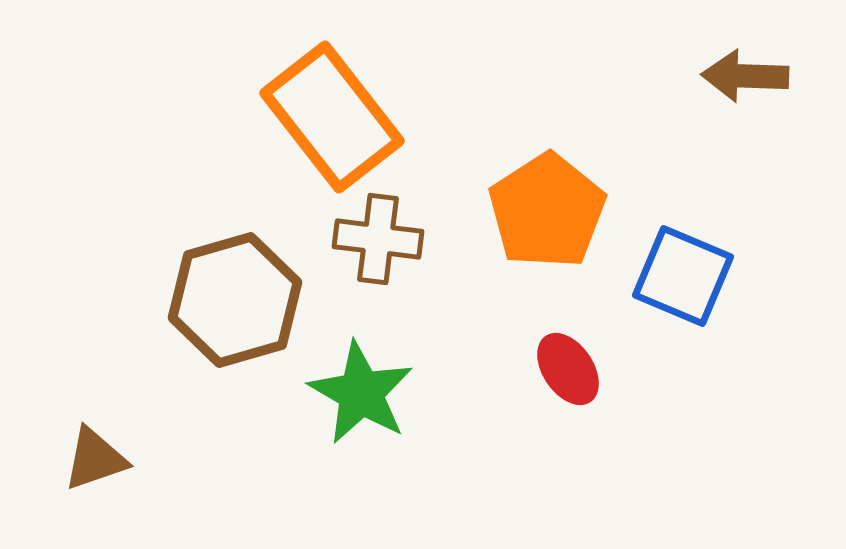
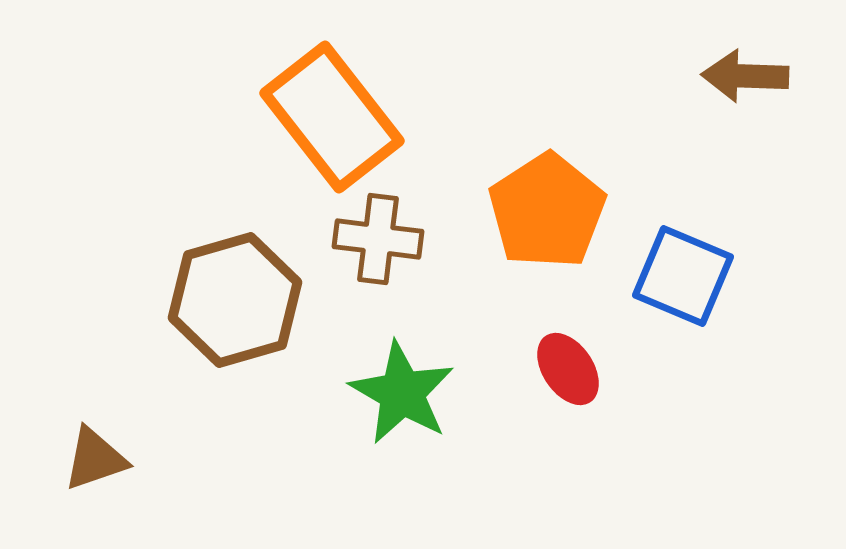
green star: moved 41 px right
